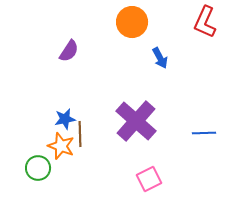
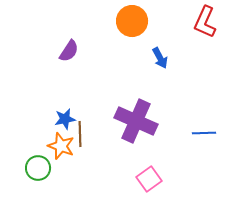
orange circle: moved 1 px up
purple cross: rotated 18 degrees counterclockwise
pink square: rotated 10 degrees counterclockwise
